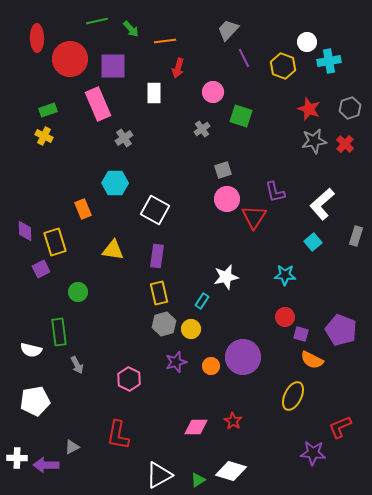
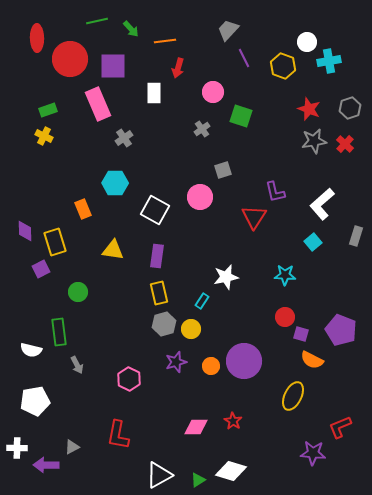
pink circle at (227, 199): moved 27 px left, 2 px up
purple circle at (243, 357): moved 1 px right, 4 px down
white cross at (17, 458): moved 10 px up
